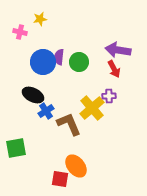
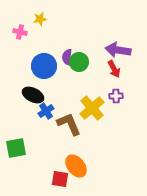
purple semicircle: moved 8 px right
blue circle: moved 1 px right, 4 px down
purple cross: moved 7 px right
